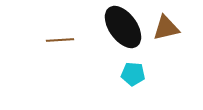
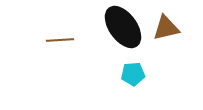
cyan pentagon: rotated 10 degrees counterclockwise
